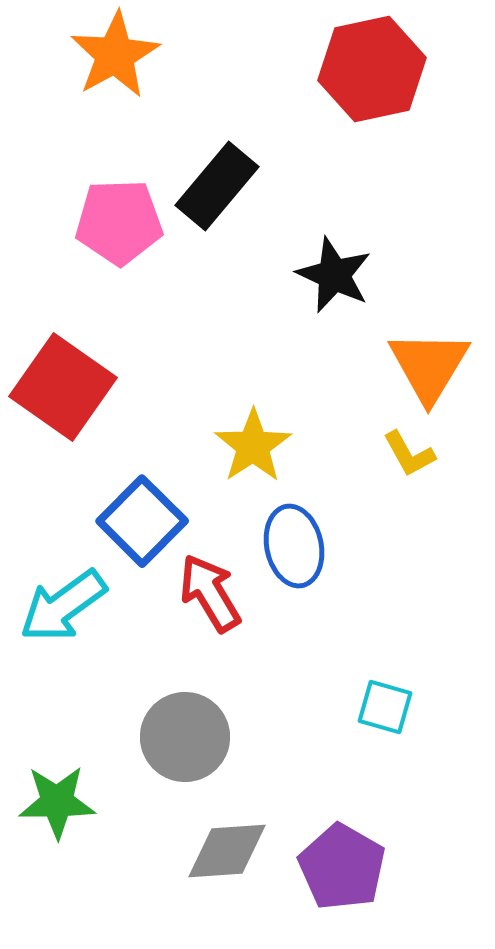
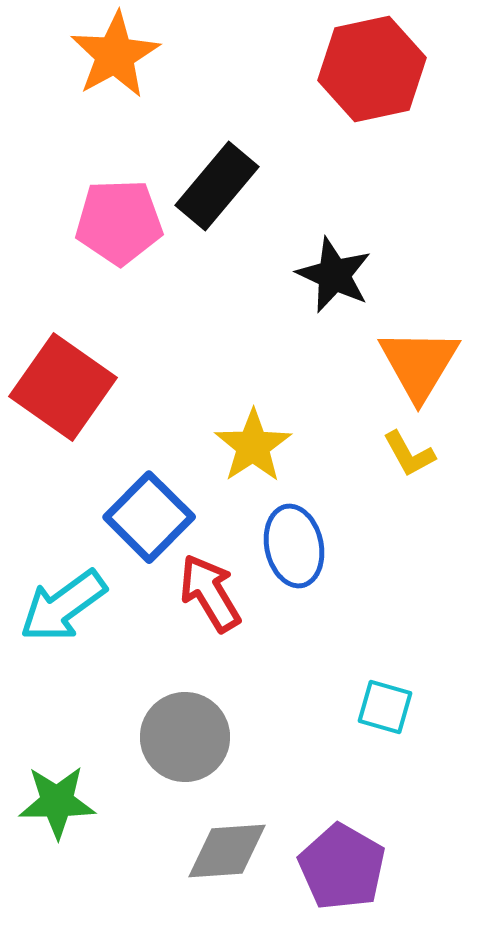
orange triangle: moved 10 px left, 2 px up
blue square: moved 7 px right, 4 px up
